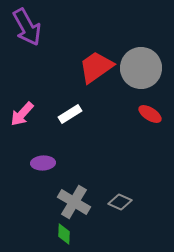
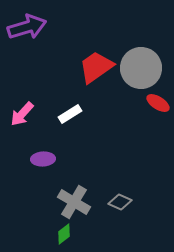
purple arrow: rotated 78 degrees counterclockwise
red ellipse: moved 8 px right, 11 px up
purple ellipse: moved 4 px up
green diamond: rotated 50 degrees clockwise
